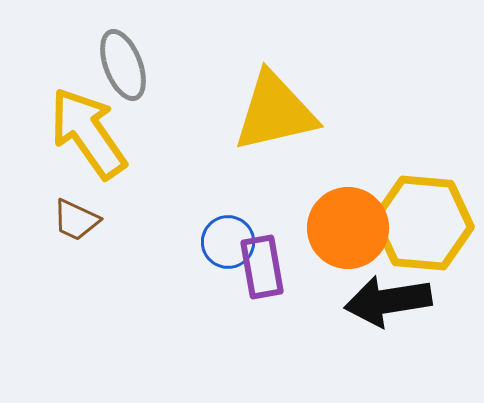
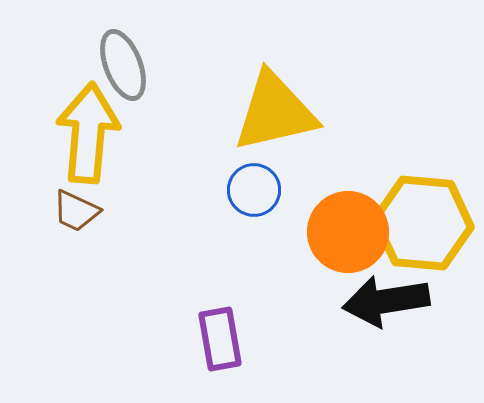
yellow arrow: rotated 40 degrees clockwise
brown trapezoid: moved 9 px up
orange circle: moved 4 px down
blue circle: moved 26 px right, 52 px up
purple rectangle: moved 42 px left, 72 px down
black arrow: moved 2 px left
